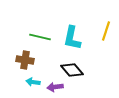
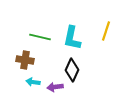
black diamond: rotated 65 degrees clockwise
